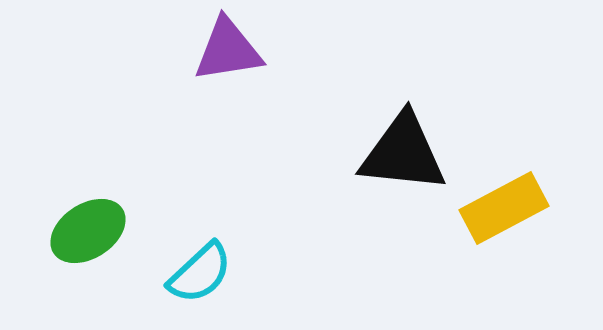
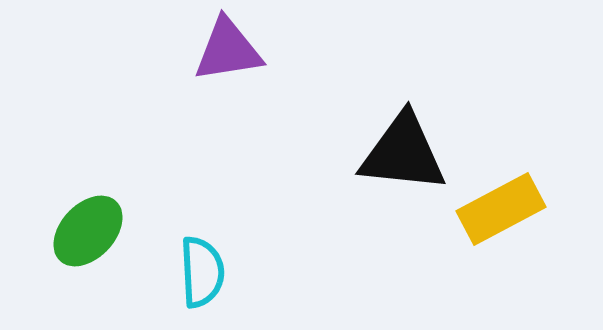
yellow rectangle: moved 3 px left, 1 px down
green ellipse: rotated 14 degrees counterclockwise
cyan semicircle: moved 2 px right, 1 px up; rotated 50 degrees counterclockwise
